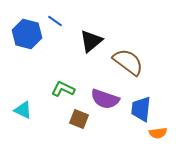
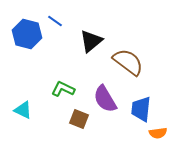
purple semicircle: rotated 40 degrees clockwise
